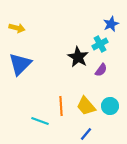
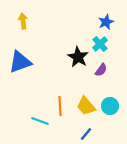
blue star: moved 5 px left, 2 px up
yellow arrow: moved 6 px right, 7 px up; rotated 112 degrees counterclockwise
cyan cross: rotated 14 degrees counterclockwise
blue triangle: moved 2 px up; rotated 25 degrees clockwise
orange line: moved 1 px left
